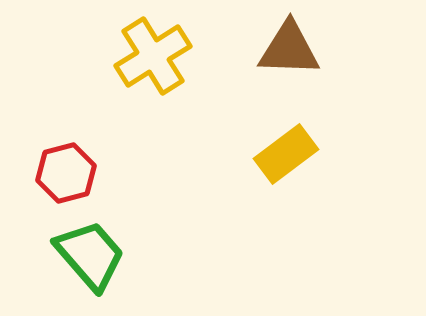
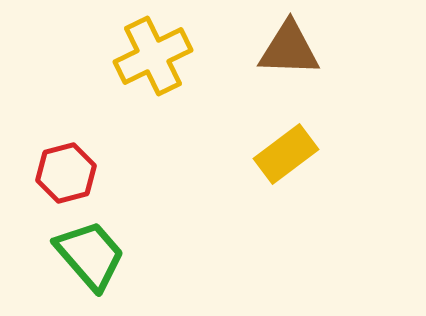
yellow cross: rotated 6 degrees clockwise
